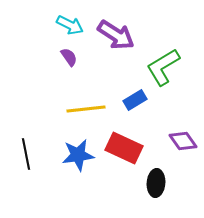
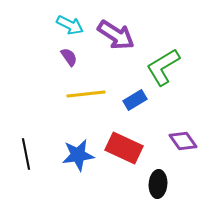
yellow line: moved 15 px up
black ellipse: moved 2 px right, 1 px down
